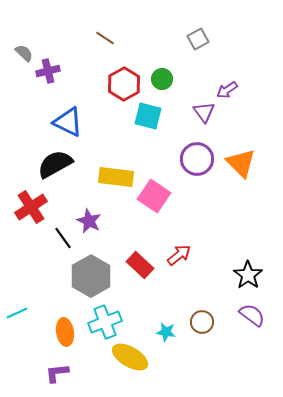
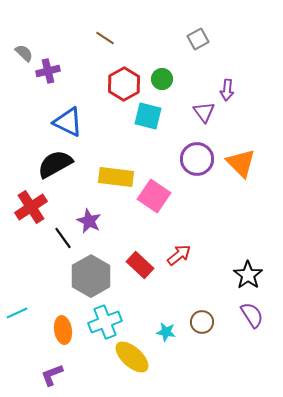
purple arrow: rotated 50 degrees counterclockwise
purple semicircle: rotated 20 degrees clockwise
orange ellipse: moved 2 px left, 2 px up
yellow ellipse: moved 2 px right; rotated 12 degrees clockwise
purple L-shape: moved 5 px left, 2 px down; rotated 15 degrees counterclockwise
